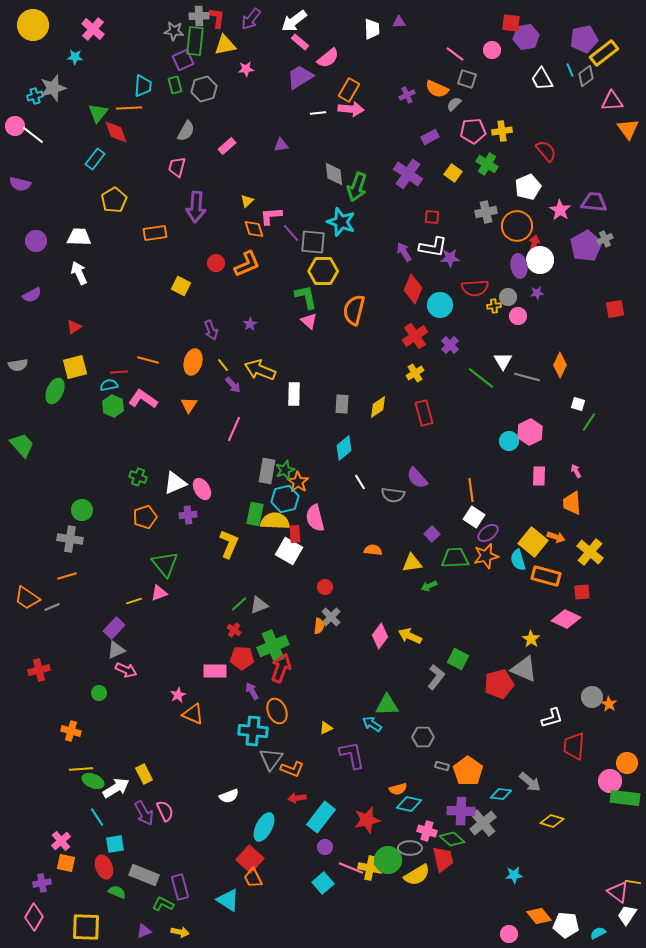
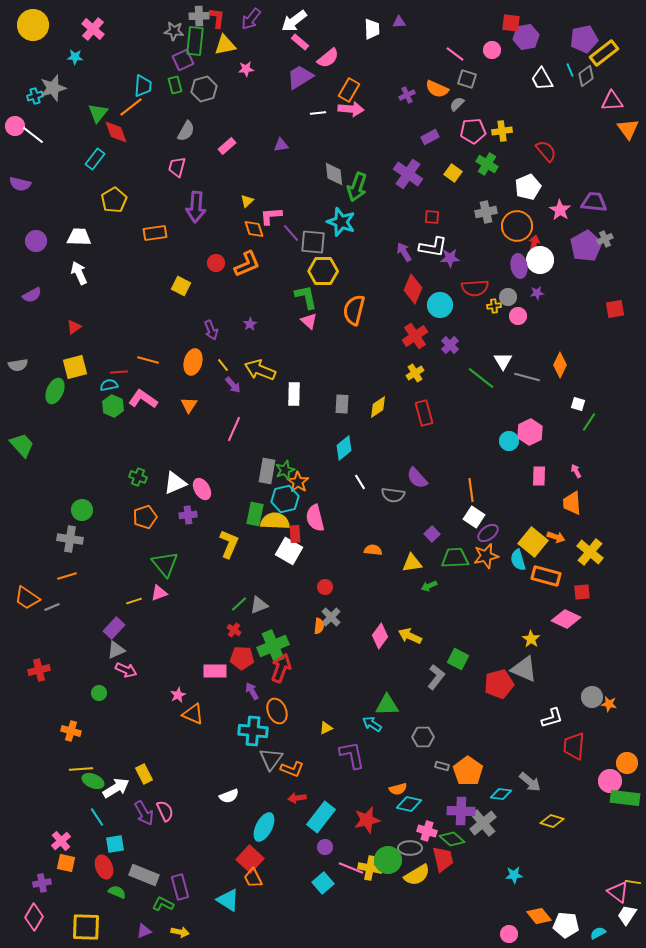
gray semicircle at (454, 104): moved 3 px right
orange line at (129, 108): moved 2 px right, 1 px up; rotated 35 degrees counterclockwise
orange star at (609, 704): rotated 21 degrees counterclockwise
